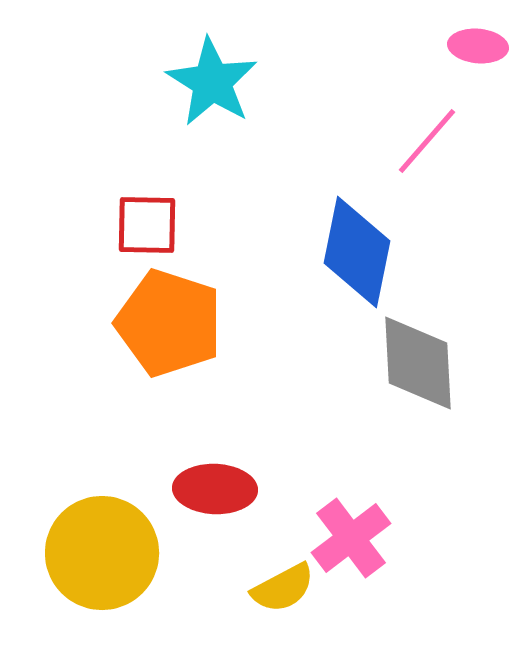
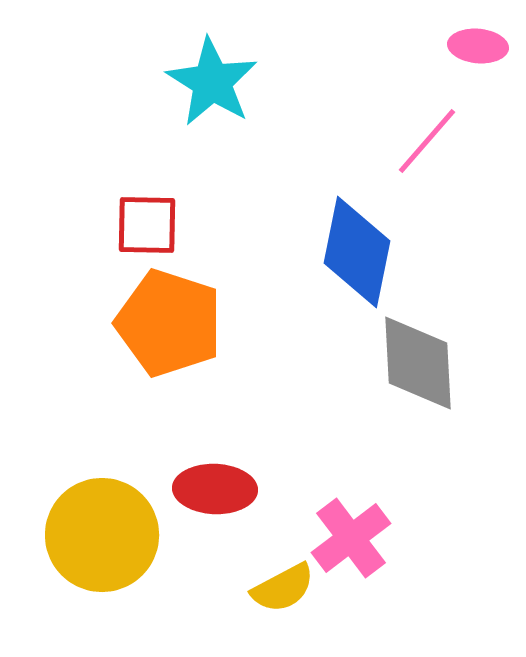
yellow circle: moved 18 px up
